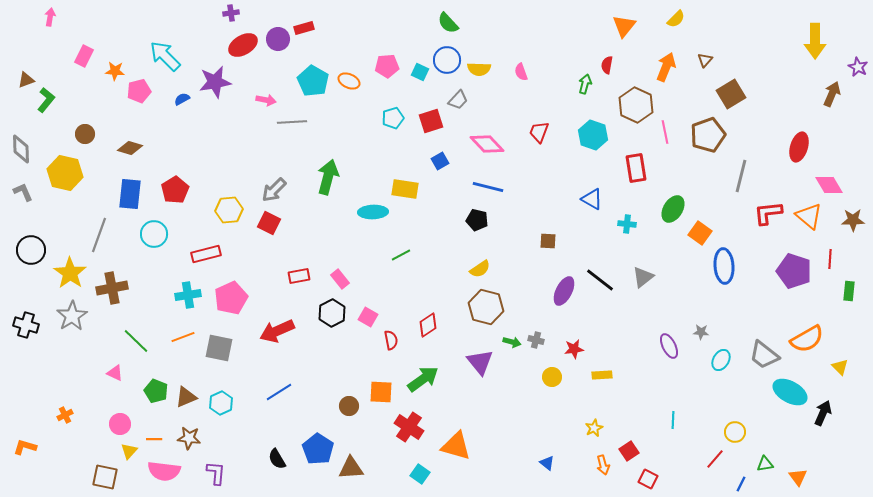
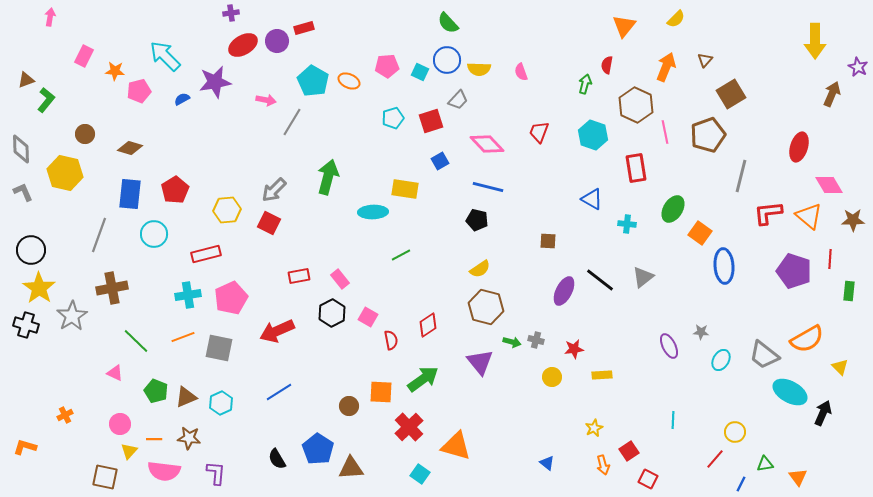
purple circle at (278, 39): moved 1 px left, 2 px down
gray line at (292, 122): rotated 56 degrees counterclockwise
yellow hexagon at (229, 210): moved 2 px left
yellow star at (70, 273): moved 31 px left, 15 px down
red cross at (409, 427): rotated 12 degrees clockwise
